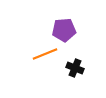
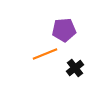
black cross: rotated 30 degrees clockwise
